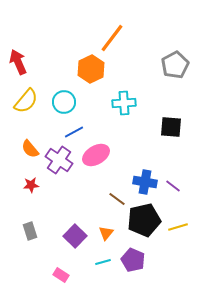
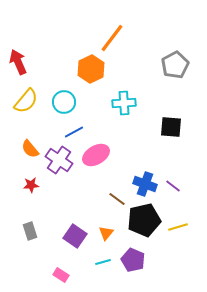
blue cross: moved 2 px down; rotated 10 degrees clockwise
purple square: rotated 10 degrees counterclockwise
